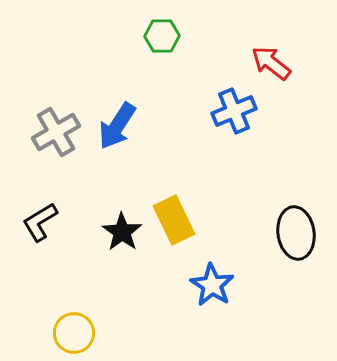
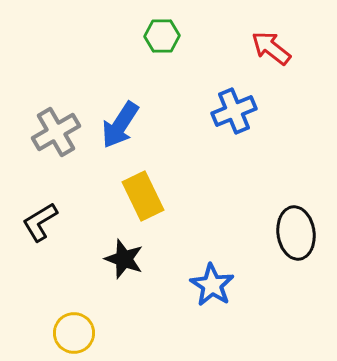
red arrow: moved 15 px up
blue arrow: moved 3 px right, 1 px up
yellow rectangle: moved 31 px left, 24 px up
black star: moved 2 px right, 27 px down; rotated 15 degrees counterclockwise
